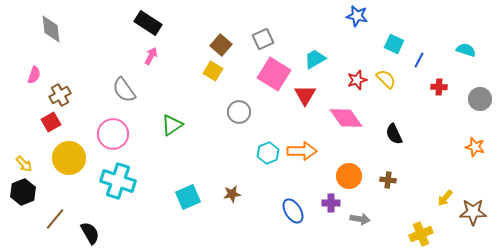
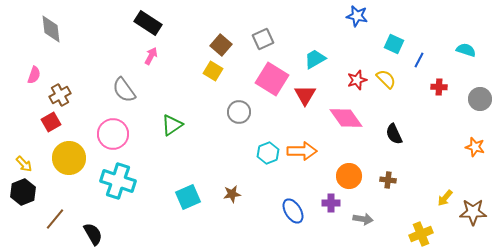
pink square at (274, 74): moved 2 px left, 5 px down
gray arrow at (360, 219): moved 3 px right
black semicircle at (90, 233): moved 3 px right, 1 px down
